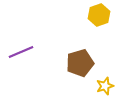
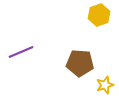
brown pentagon: rotated 20 degrees clockwise
yellow star: moved 1 px up
